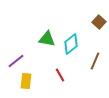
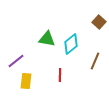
red line: rotated 32 degrees clockwise
